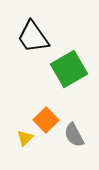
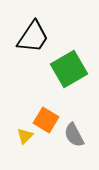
black trapezoid: rotated 111 degrees counterclockwise
orange square: rotated 15 degrees counterclockwise
yellow triangle: moved 2 px up
